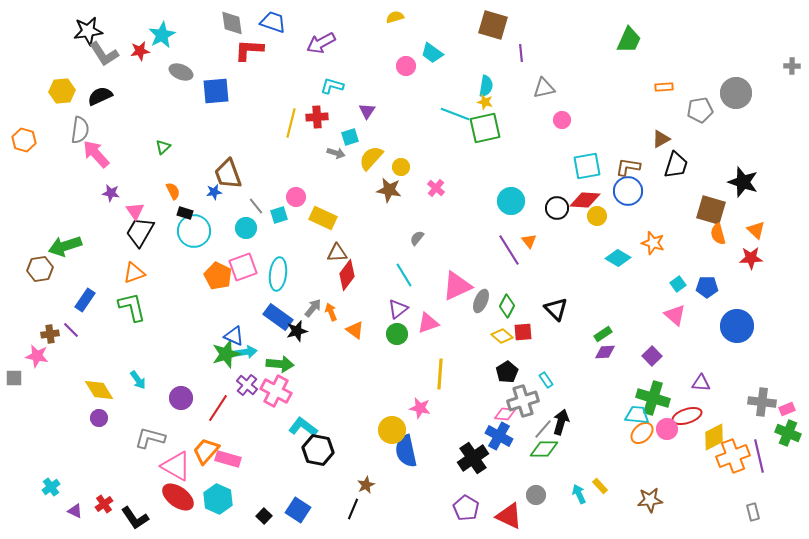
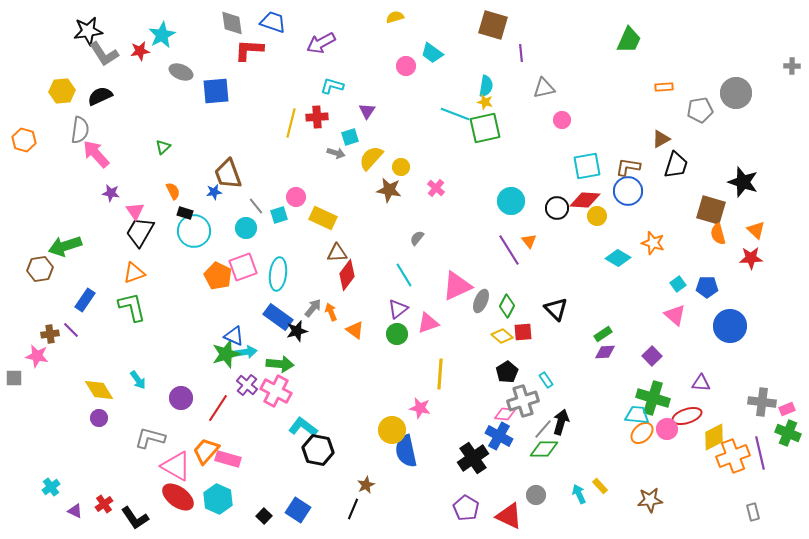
blue circle at (737, 326): moved 7 px left
purple line at (759, 456): moved 1 px right, 3 px up
